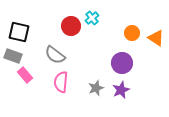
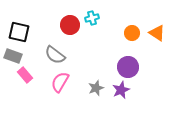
cyan cross: rotated 24 degrees clockwise
red circle: moved 1 px left, 1 px up
orange triangle: moved 1 px right, 5 px up
purple circle: moved 6 px right, 4 px down
pink semicircle: moved 1 px left; rotated 25 degrees clockwise
